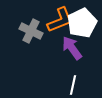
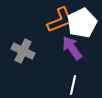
gray cross: moved 8 px left, 20 px down
